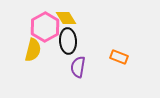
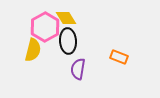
purple semicircle: moved 2 px down
